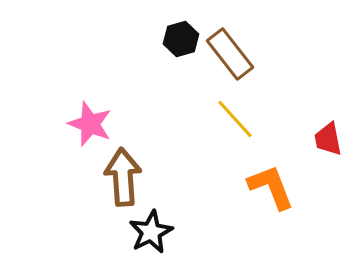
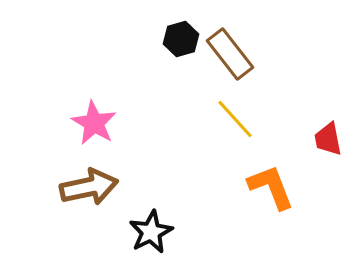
pink star: moved 4 px right, 1 px up; rotated 9 degrees clockwise
brown arrow: moved 34 px left, 10 px down; rotated 82 degrees clockwise
